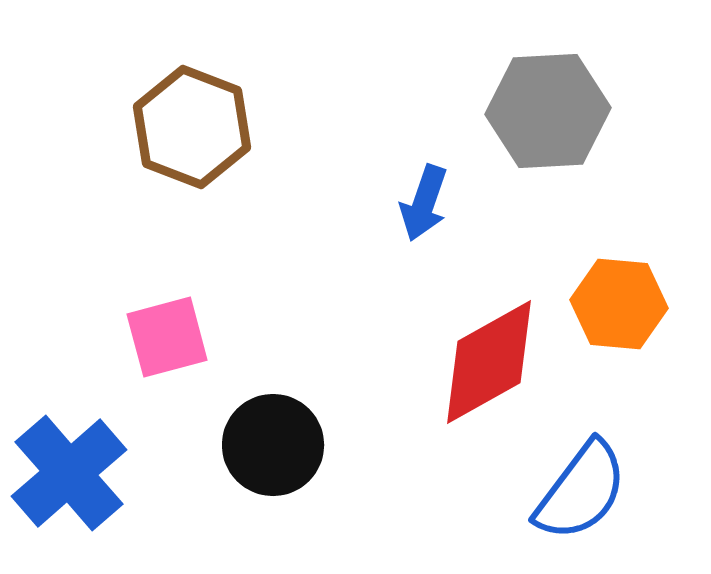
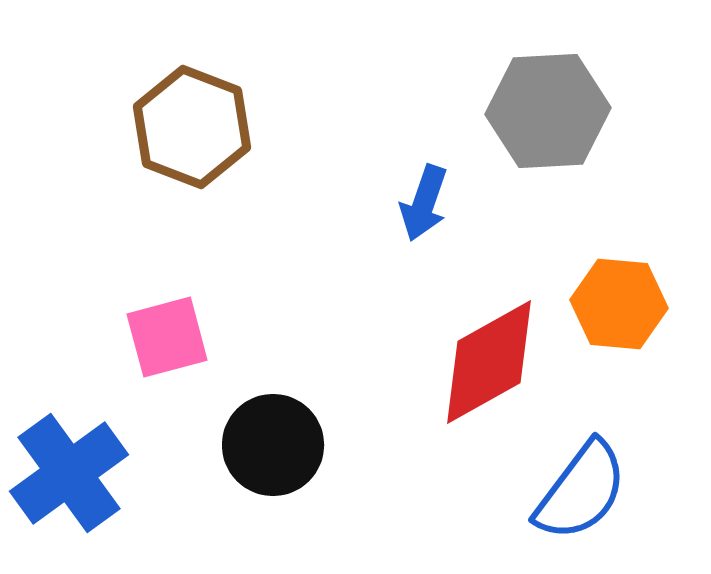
blue cross: rotated 5 degrees clockwise
